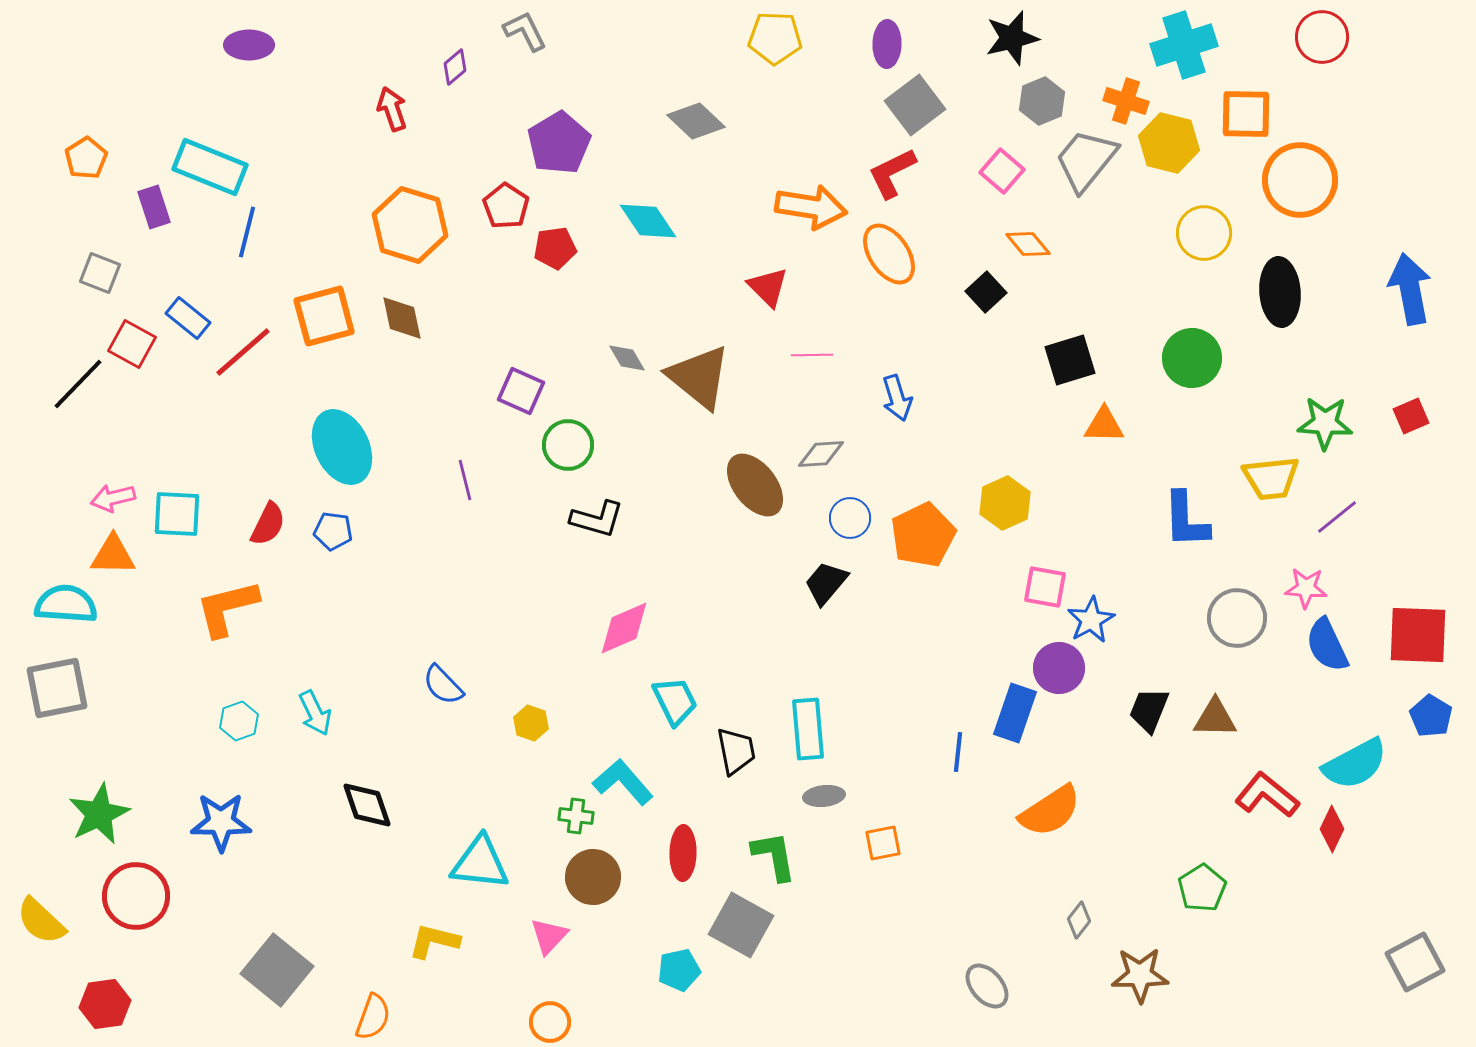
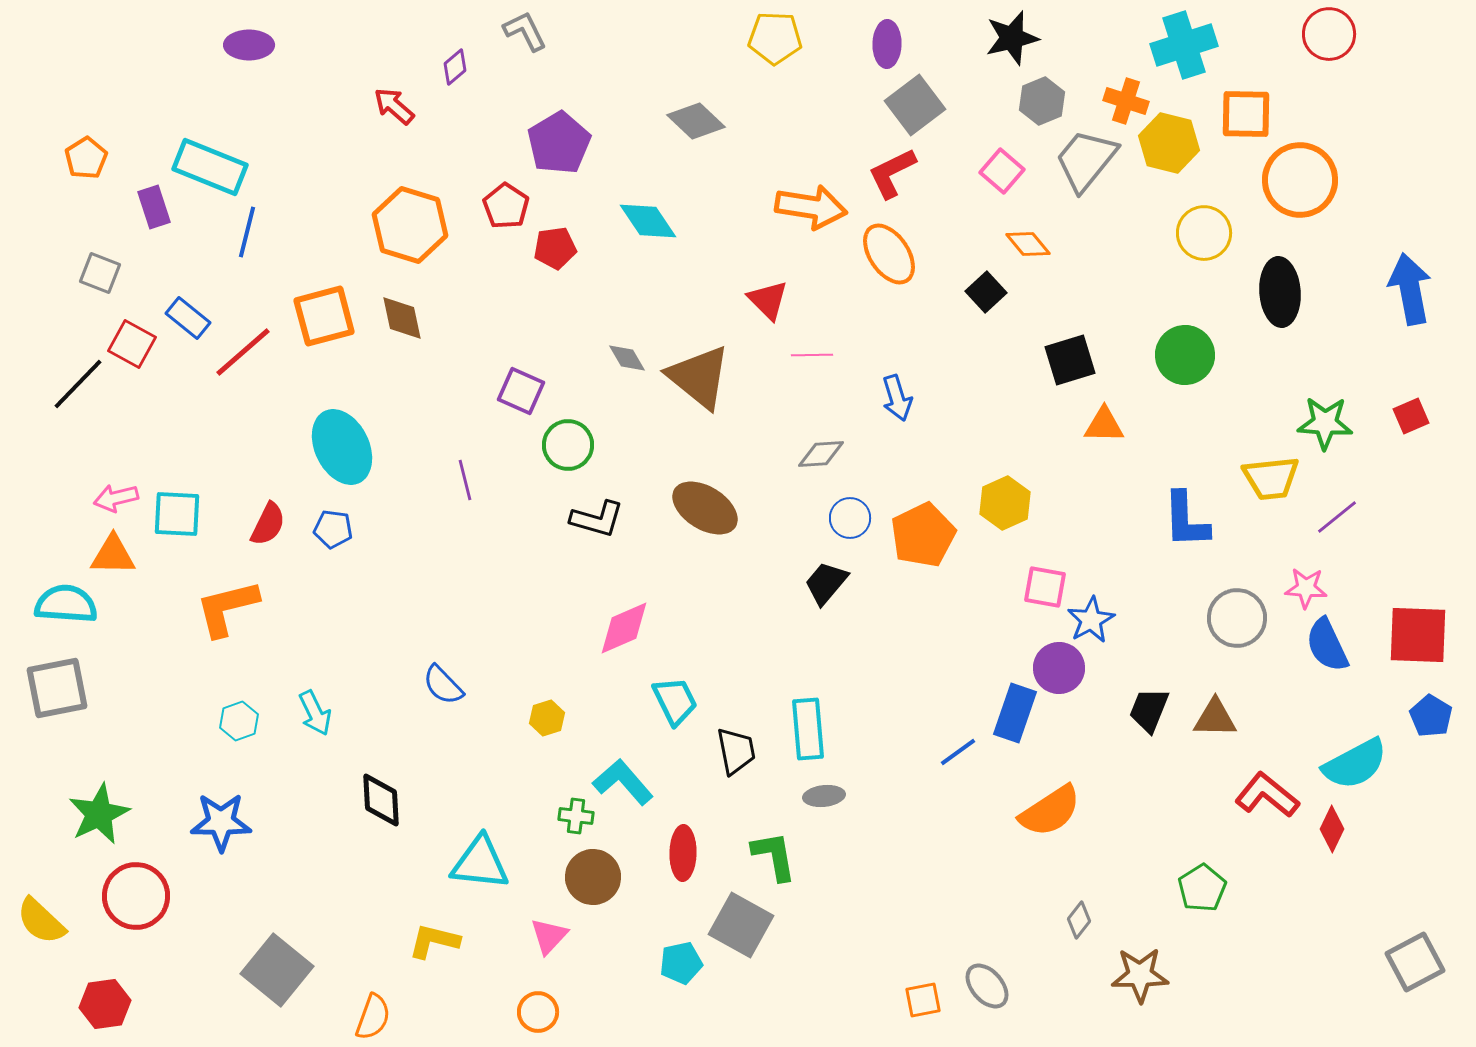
red circle at (1322, 37): moved 7 px right, 3 px up
red arrow at (392, 109): moved 2 px right, 3 px up; rotated 30 degrees counterclockwise
red triangle at (768, 287): moved 13 px down
green circle at (1192, 358): moved 7 px left, 3 px up
brown ellipse at (755, 485): moved 50 px left, 23 px down; rotated 20 degrees counterclockwise
pink arrow at (113, 498): moved 3 px right
blue pentagon at (333, 531): moved 2 px up
yellow hexagon at (531, 723): moved 16 px right, 5 px up; rotated 24 degrees clockwise
blue line at (958, 752): rotated 48 degrees clockwise
black diamond at (367, 805): moved 14 px right, 5 px up; rotated 16 degrees clockwise
orange square at (883, 843): moved 40 px right, 157 px down
cyan pentagon at (679, 970): moved 2 px right, 7 px up
orange circle at (550, 1022): moved 12 px left, 10 px up
